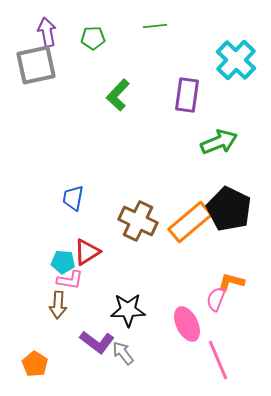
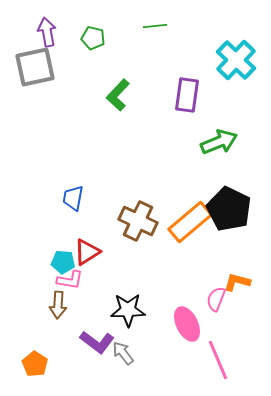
green pentagon: rotated 15 degrees clockwise
gray square: moved 1 px left, 2 px down
orange L-shape: moved 6 px right
